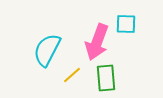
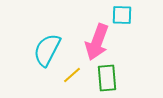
cyan square: moved 4 px left, 9 px up
green rectangle: moved 1 px right
